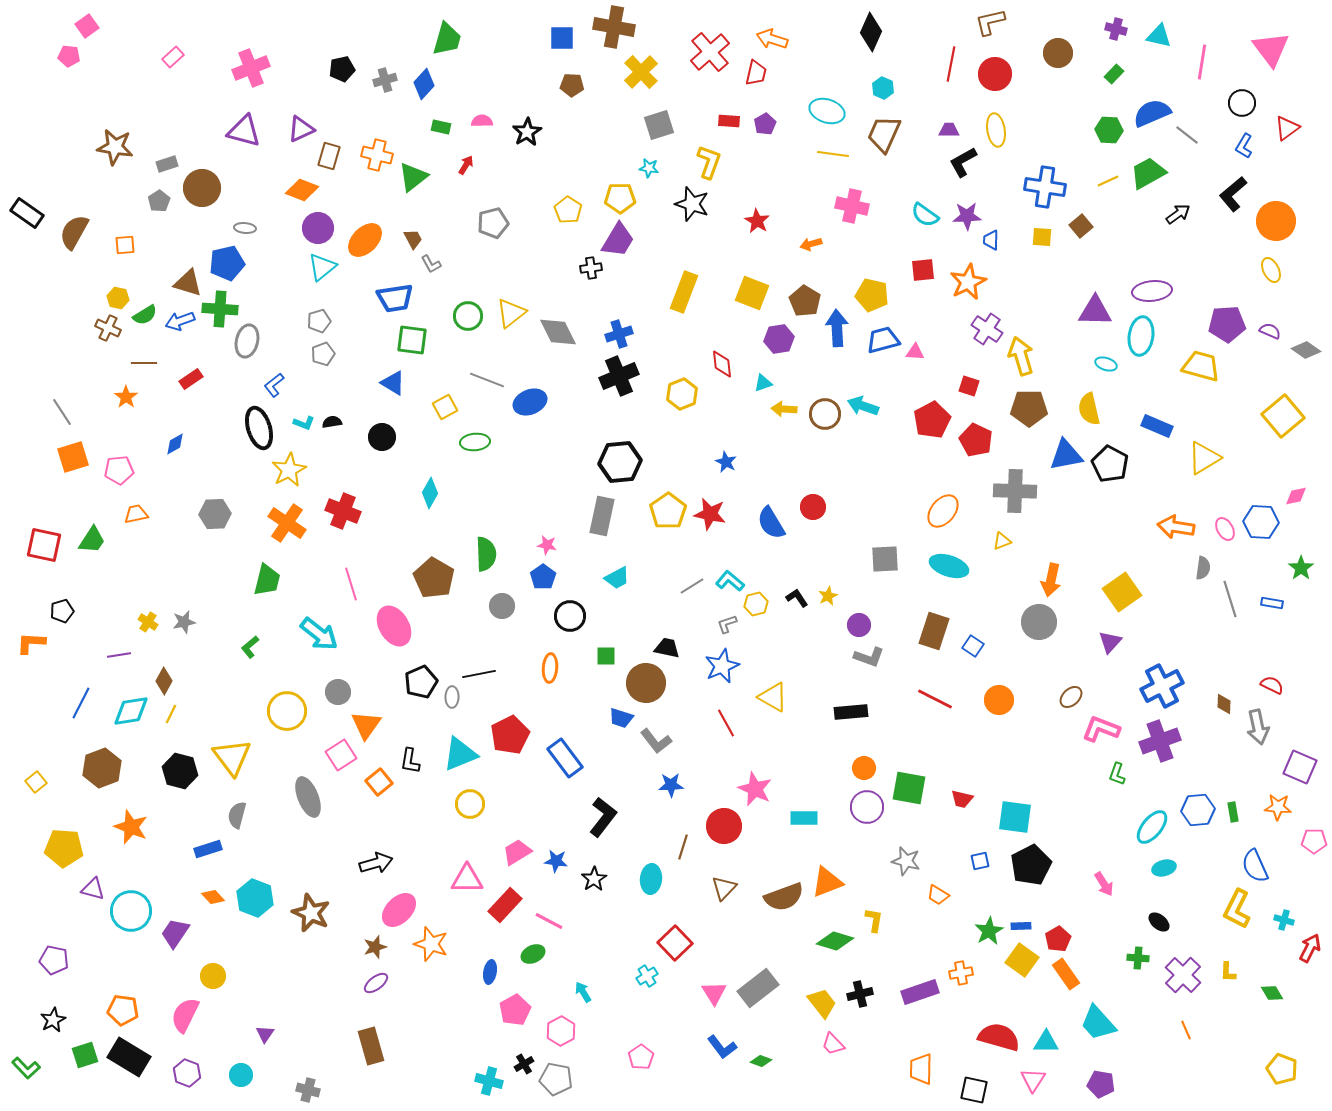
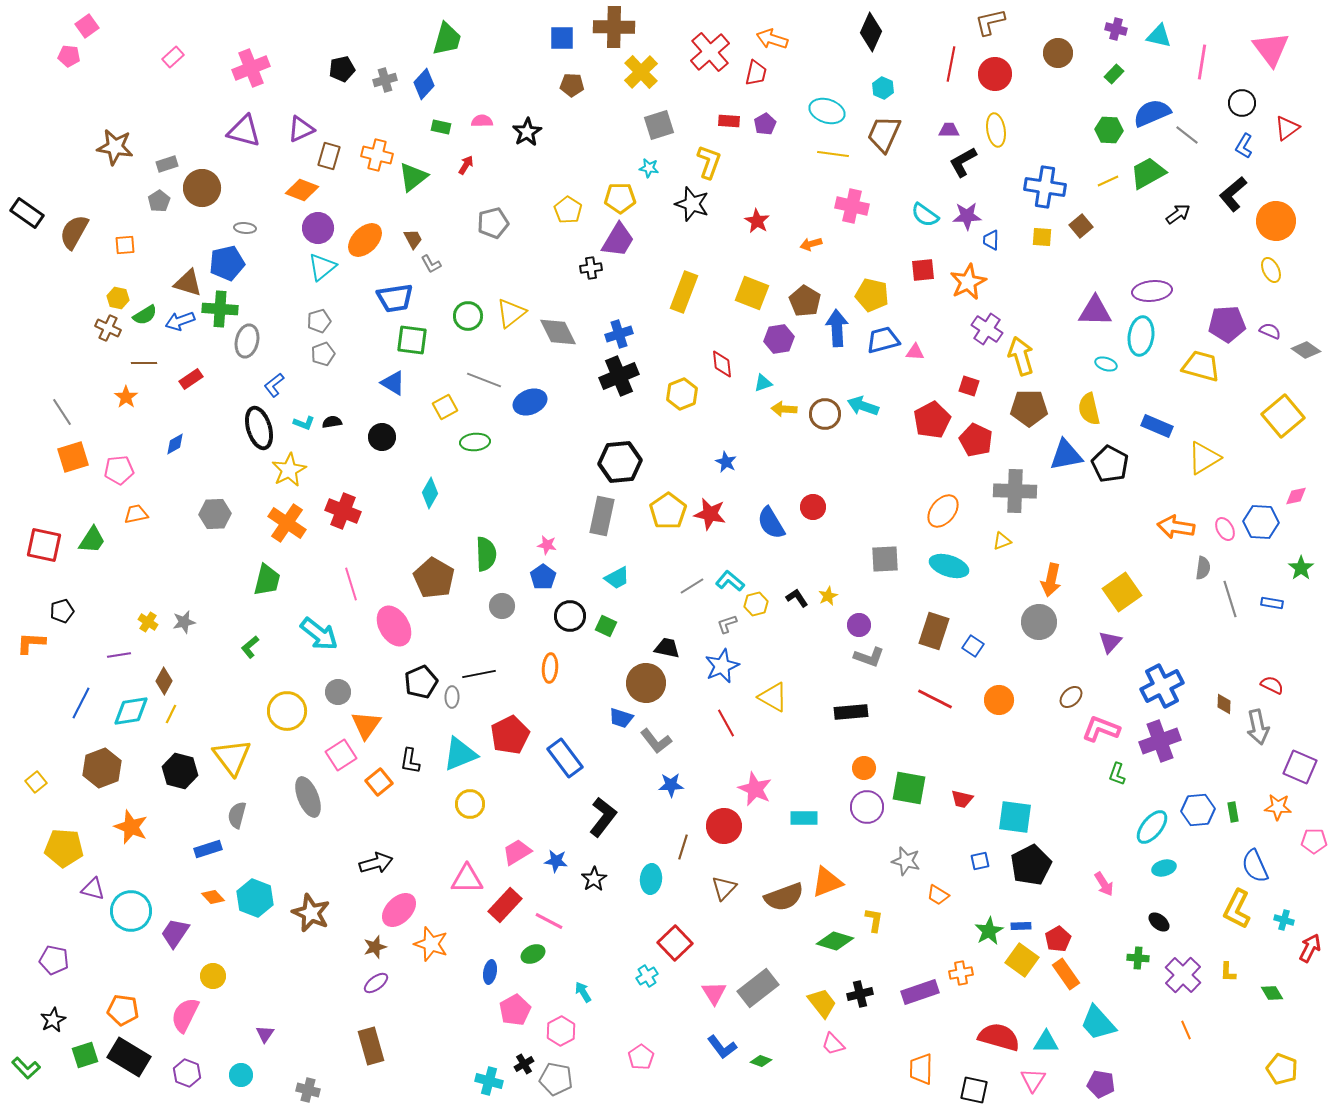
brown cross at (614, 27): rotated 9 degrees counterclockwise
gray line at (487, 380): moved 3 px left
green square at (606, 656): moved 30 px up; rotated 25 degrees clockwise
